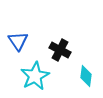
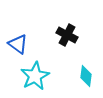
blue triangle: moved 3 px down; rotated 20 degrees counterclockwise
black cross: moved 7 px right, 15 px up
